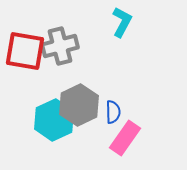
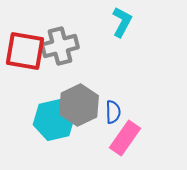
cyan hexagon: rotated 12 degrees clockwise
